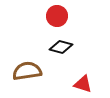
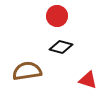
red triangle: moved 5 px right, 4 px up
